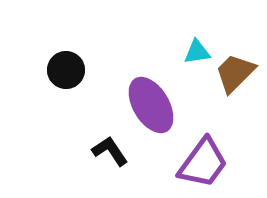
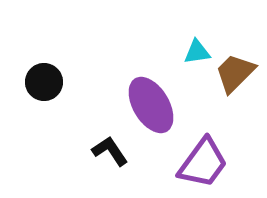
black circle: moved 22 px left, 12 px down
